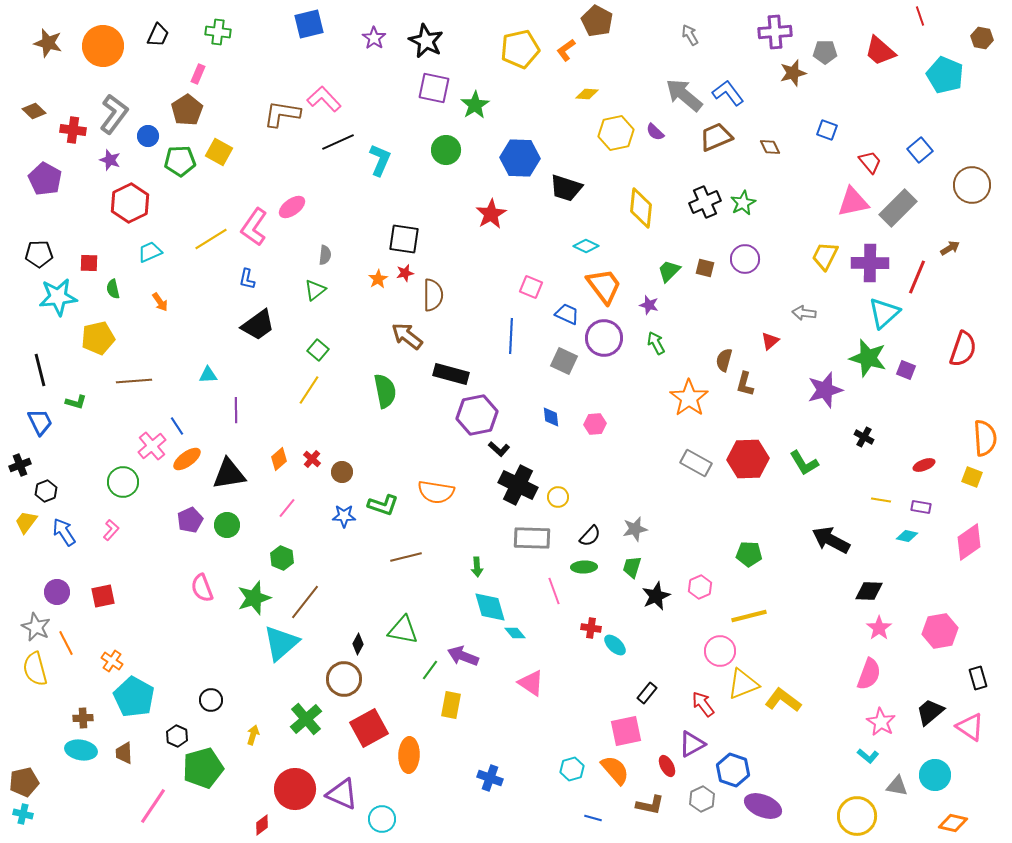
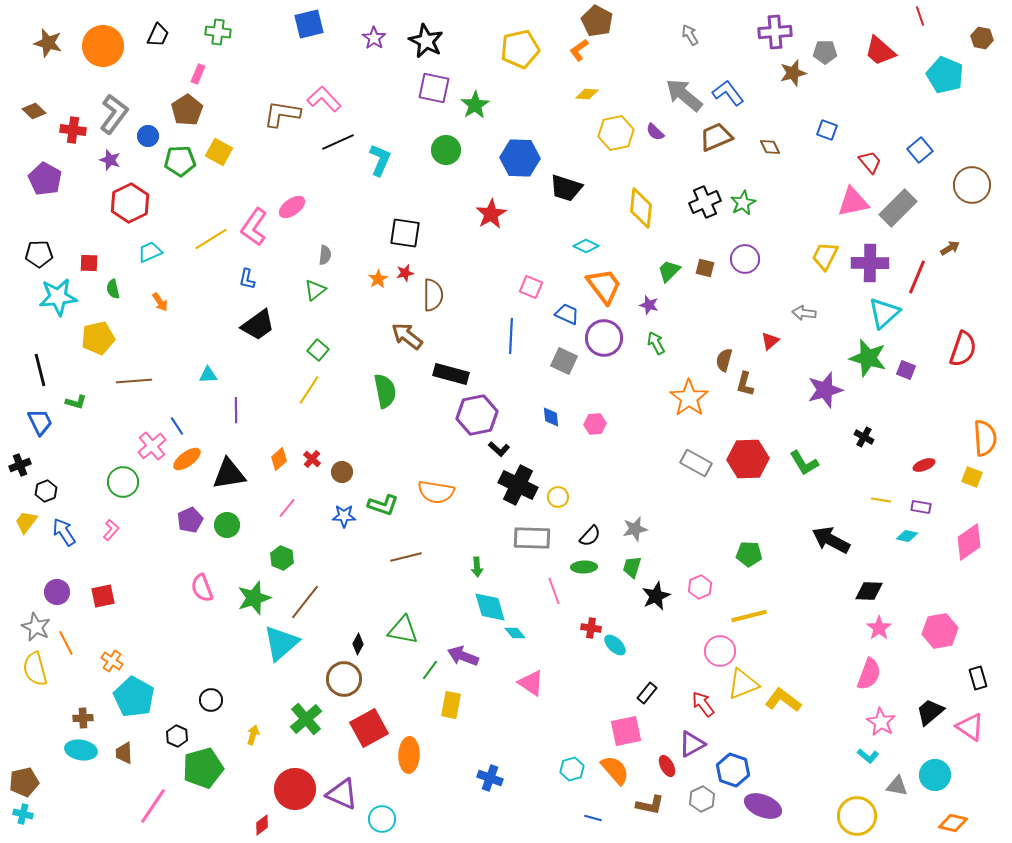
orange L-shape at (566, 50): moved 13 px right
black square at (404, 239): moved 1 px right, 6 px up
